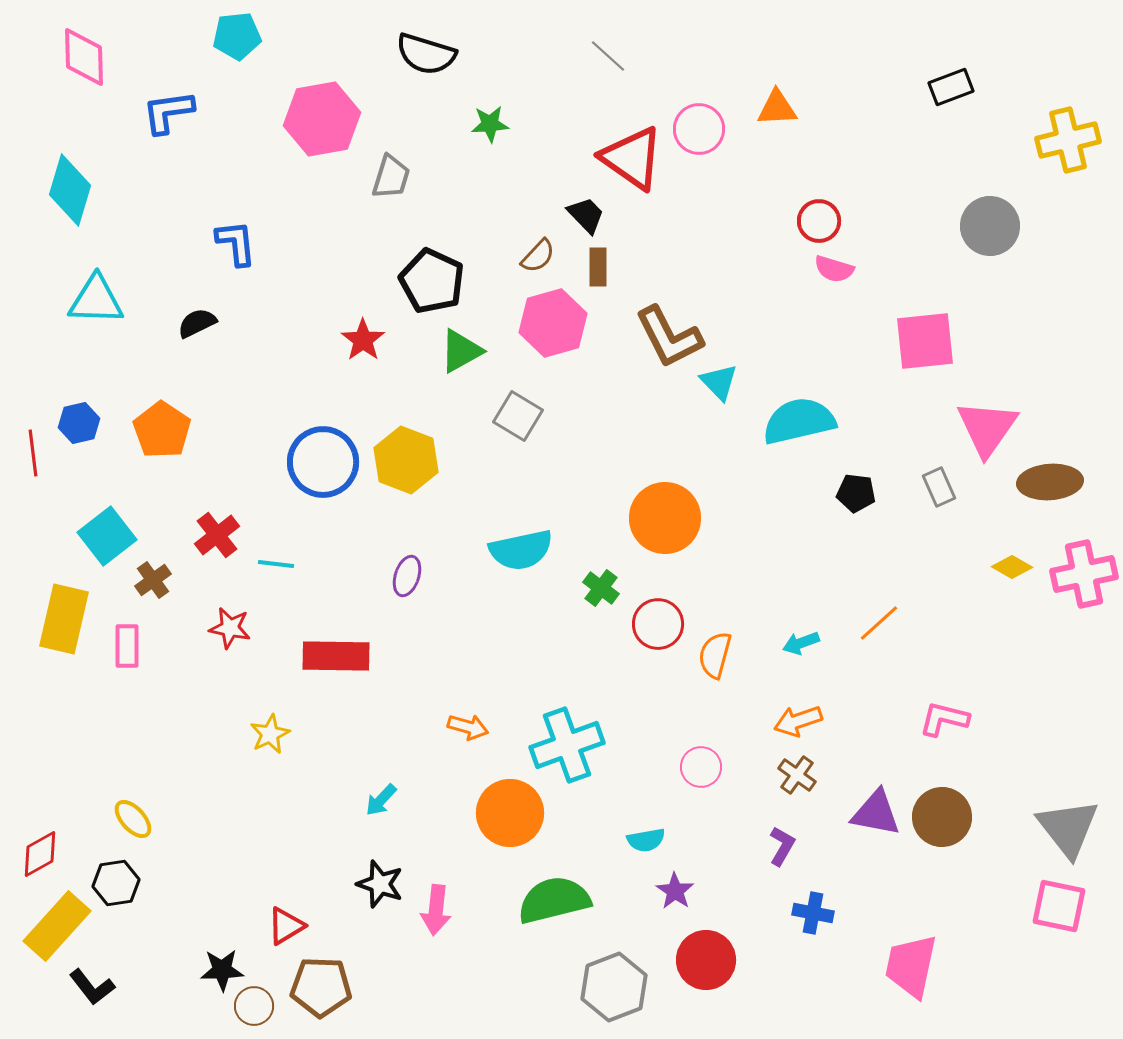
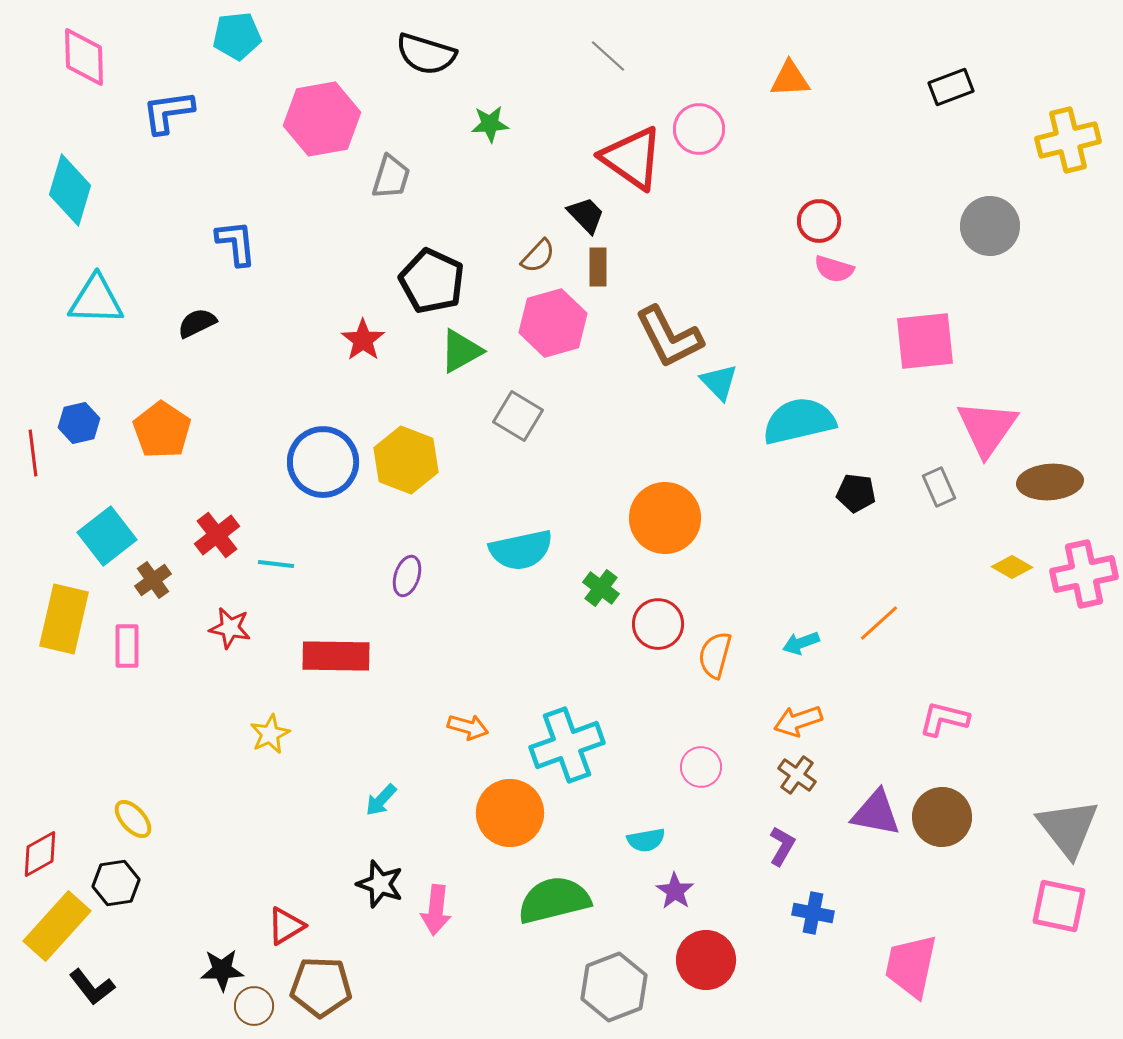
orange triangle at (777, 108): moved 13 px right, 29 px up
